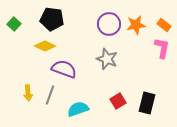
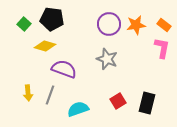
green square: moved 10 px right
yellow diamond: rotated 10 degrees counterclockwise
